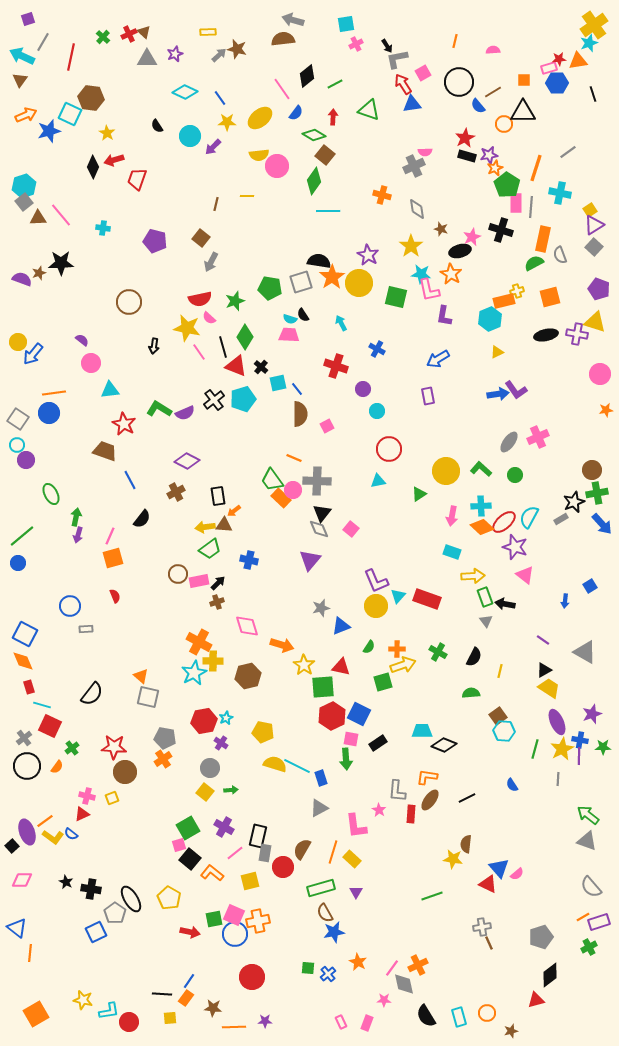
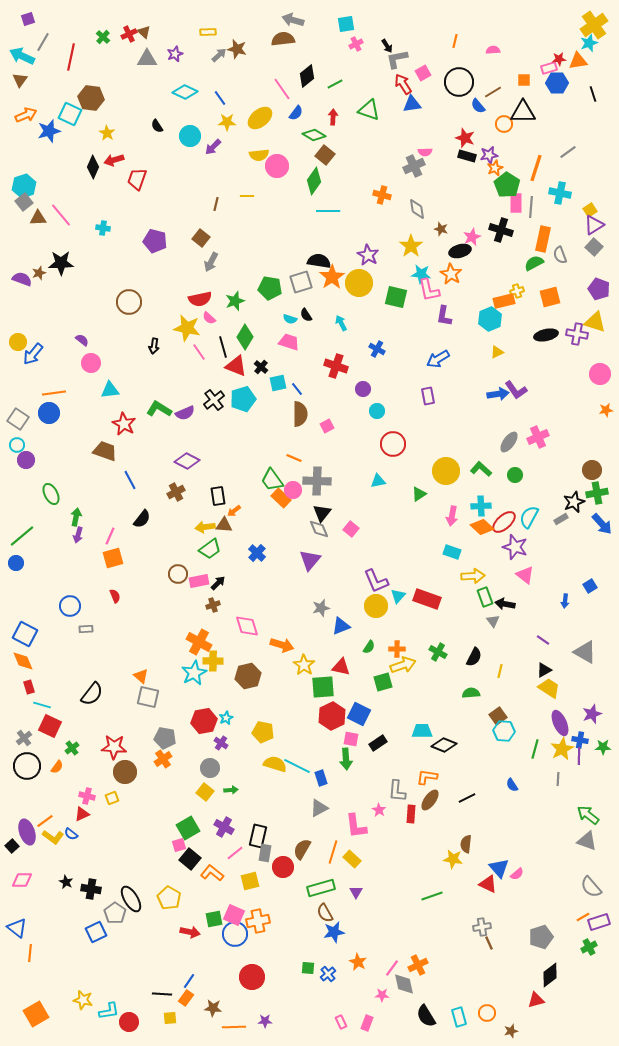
red star at (465, 138): rotated 24 degrees counterclockwise
black semicircle at (303, 315): moved 3 px right
pink trapezoid at (289, 335): moved 7 px down; rotated 15 degrees clockwise
red circle at (389, 449): moved 4 px right, 5 px up
blue cross at (249, 560): moved 8 px right, 7 px up; rotated 30 degrees clockwise
blue circle at (18, 563): moved 2 px left
brown cross at (217, 602): moved 4 px left, 3 px down
gray triangle at (486, 621): moved 7 px right
purple ellipse at (557, 722): moved 3 px right, 1 px down
pink star at (384, 1000): moved 2 px left, 5 px up
